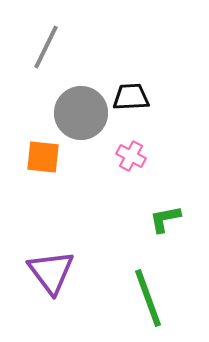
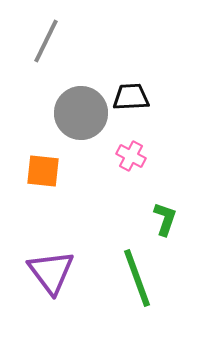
gray line: moved 6 px up
orange square: moved 14 px down
green L-shape: rotated 120 degrees clockwise
green line: moved 11 px left, 20 px up
